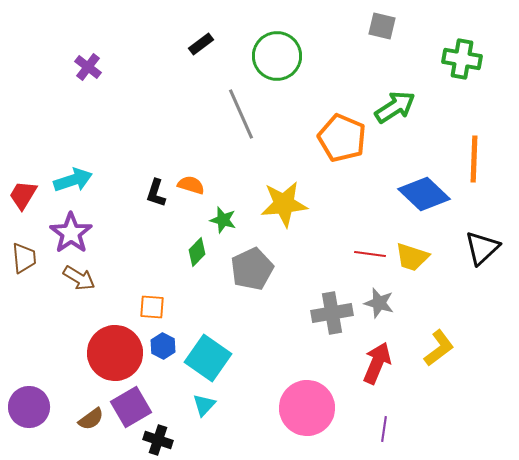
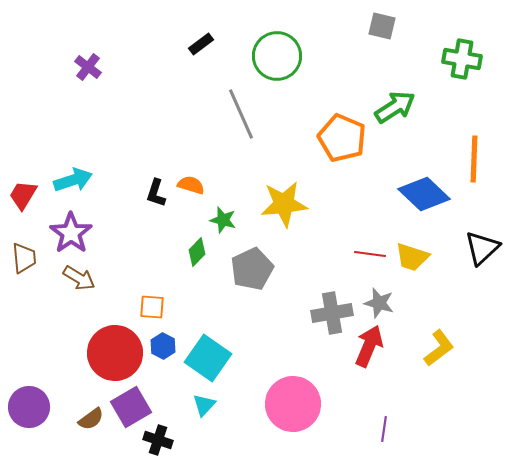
red arrow: moved 8 px left, 17 px up
pink circle: moved 14 px left, 4 px up
